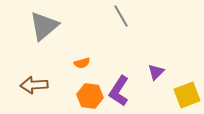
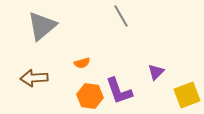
gray triangle: moved 2 px left
brown arrow: moved 7 px up
purple L-shape: rotated 52 degrees counterclockwise
